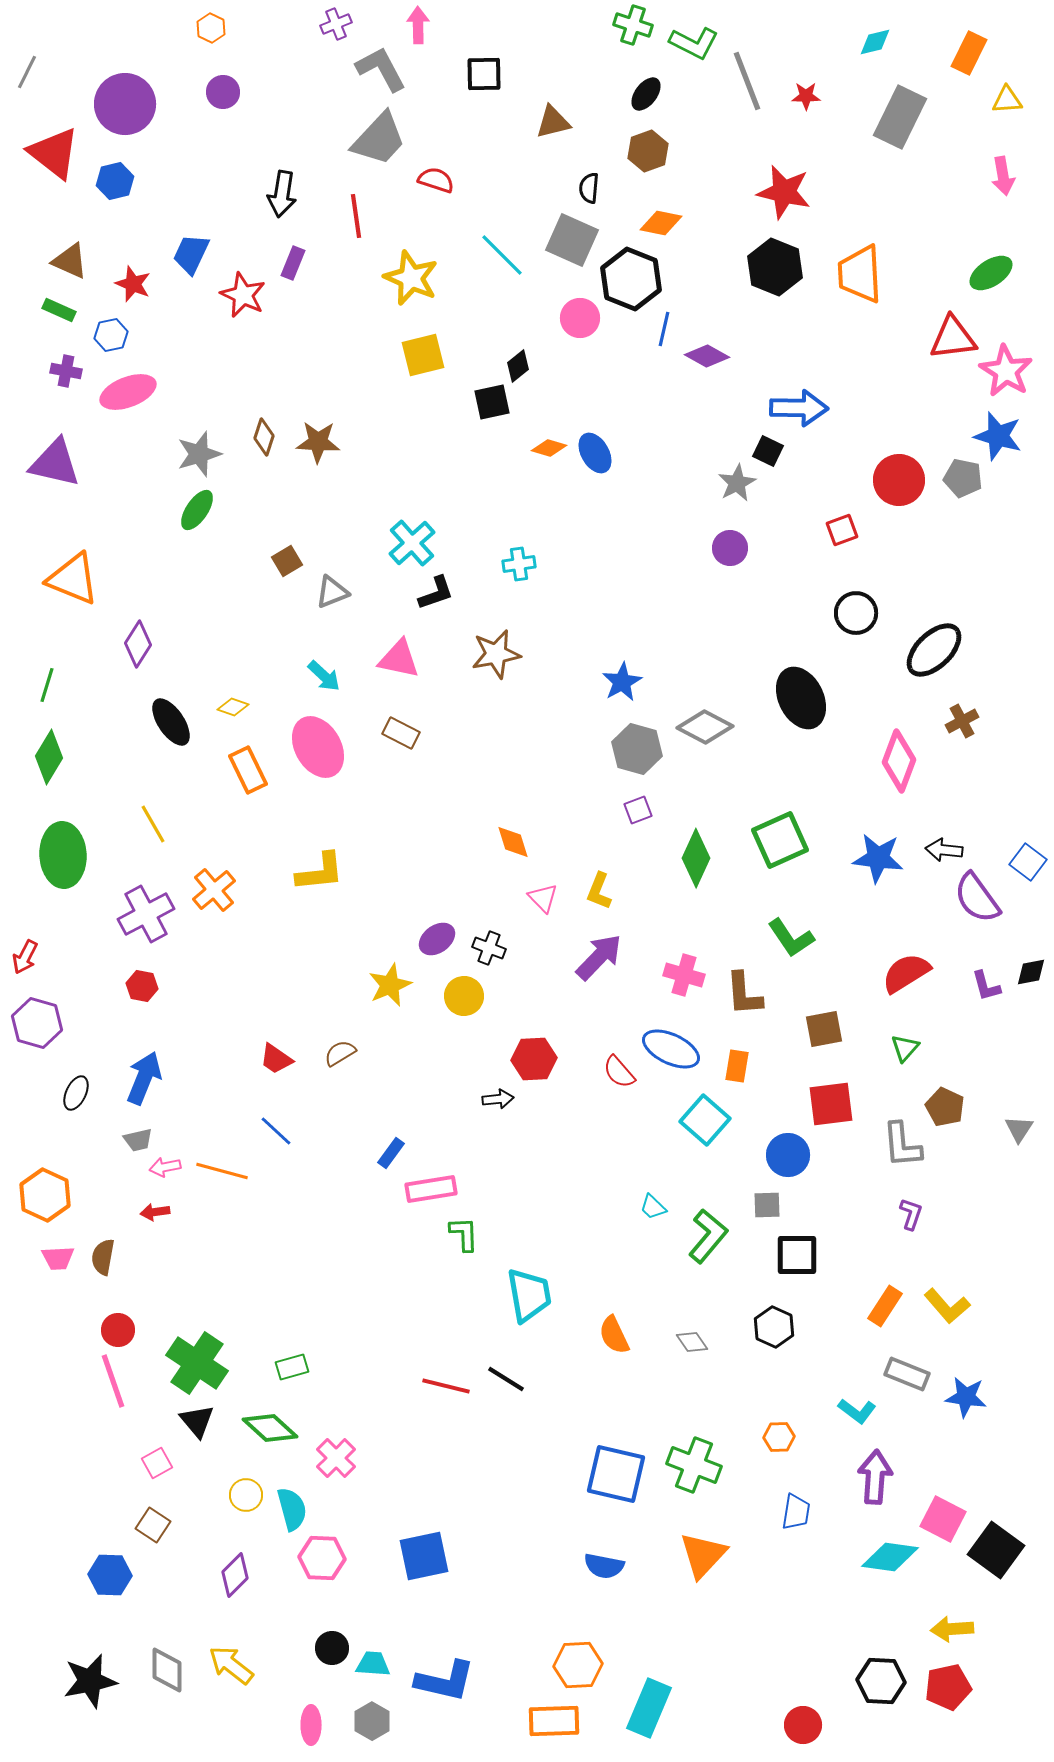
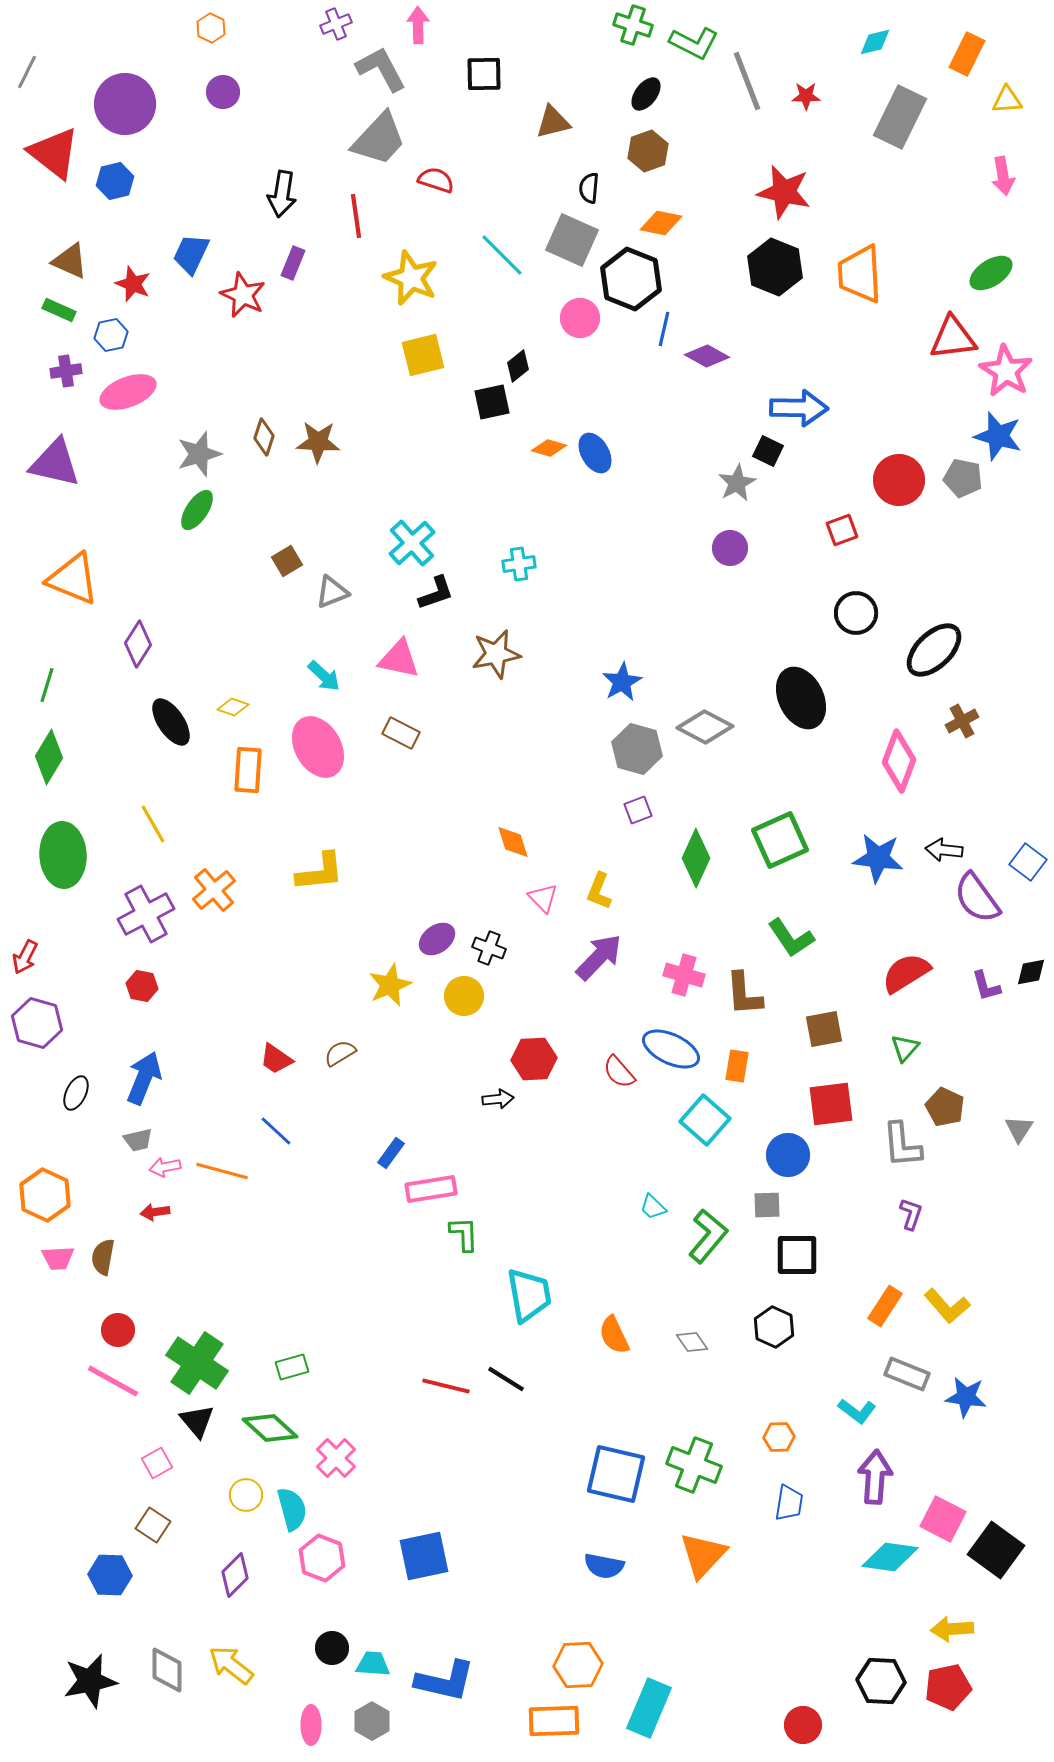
orange rectangle at (969, 53): moved 2 px left, 1 px down
purple cross at (66, 371): rotated 20 degrees counterclockwise
orange rectangle at (248, 770): rotated 30 degrees clockwise
pink line at (113, 1381): rotated 42 degrees counterclockwise
blue trapezoid at (796, 1512): moved 7 px left, 9 px up
pink hexagon at (322, 1558): rotated 18 degrees clockwise
